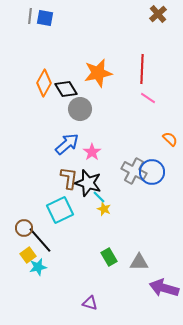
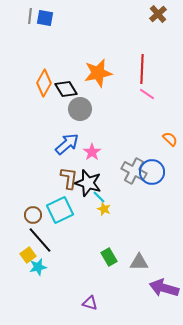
pink line: moved 1 px left, 4 px up
brown circle: moved 9 px right, 13 px up
